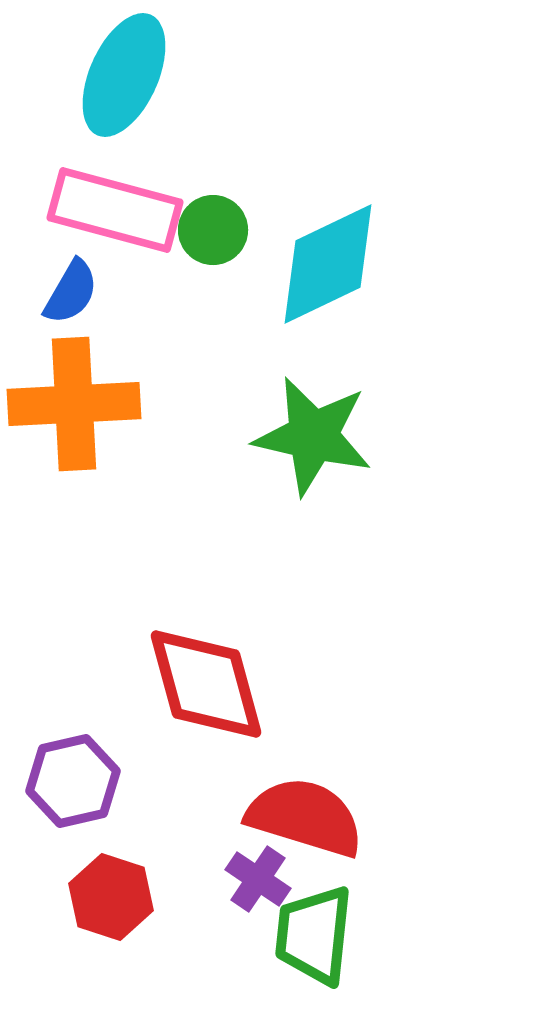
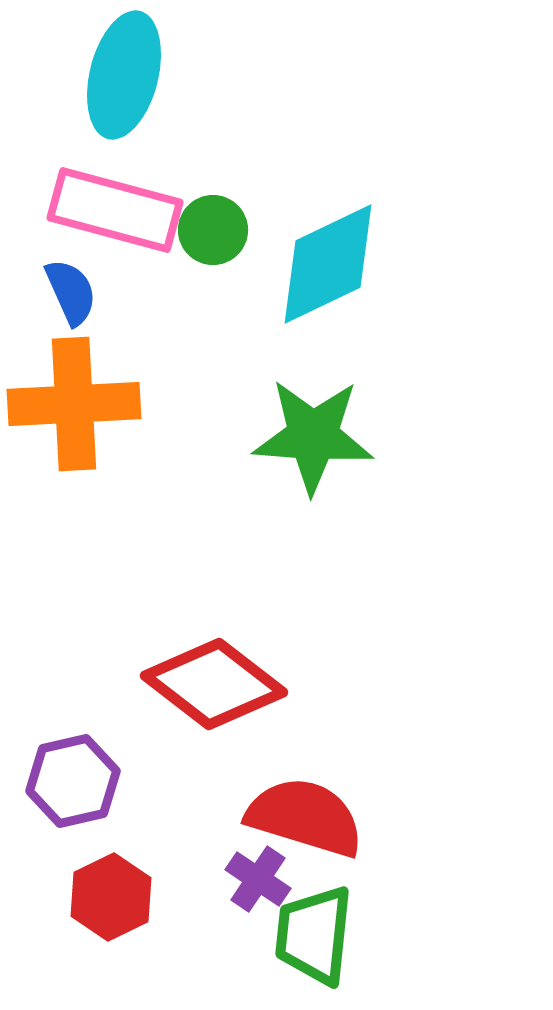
cyan ellipse: rotated 10 degrees counterclockwise
blue semicircle: rotated 54 degrees counterclockwise
green star: rotated 9 degrees counterclockwise
red diamond: moved 8 px right; rotated 37 degrees counterclockwise
red hexagon: rotated 16 degrees clockwise
